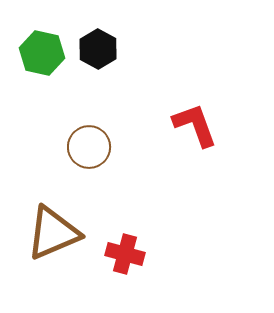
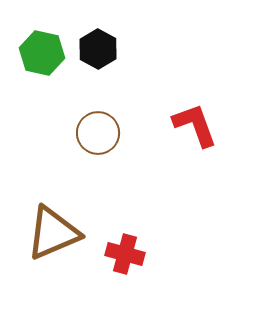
brown circle: moved 9 px right, 14 px up
